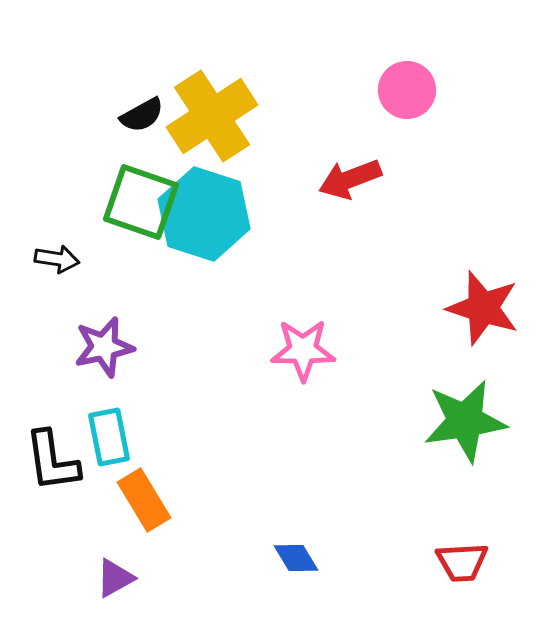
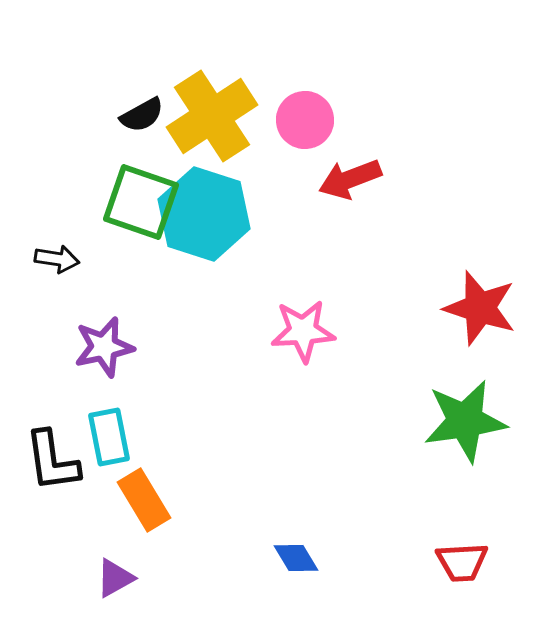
pink circle: moved 102 px left, 30 px down
red star: moved 3 px left
pink star: moved 19 px up; rotated 4 degrees counterclockwise
